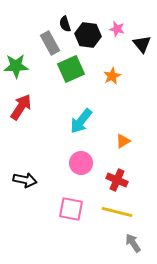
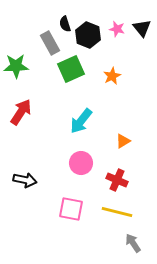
black hexagon: rotated 15 degrees clockwise
black triangle: moved 16 px up
red arrow: moved 5 px down
